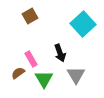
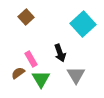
brown square: moved 4 px left, 1 px down; rotated 14 degrees counterclockwise
green triangle: moved 3 px left
